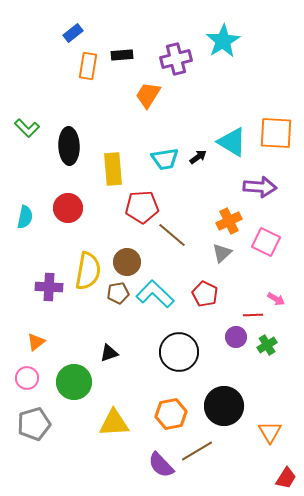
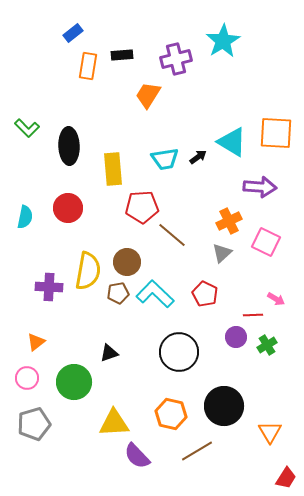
orange hexagon at (171, 414): rotated 24 degrees clockwise
purple semicircle at (161, 465): moved 24 px left, 9 px up
